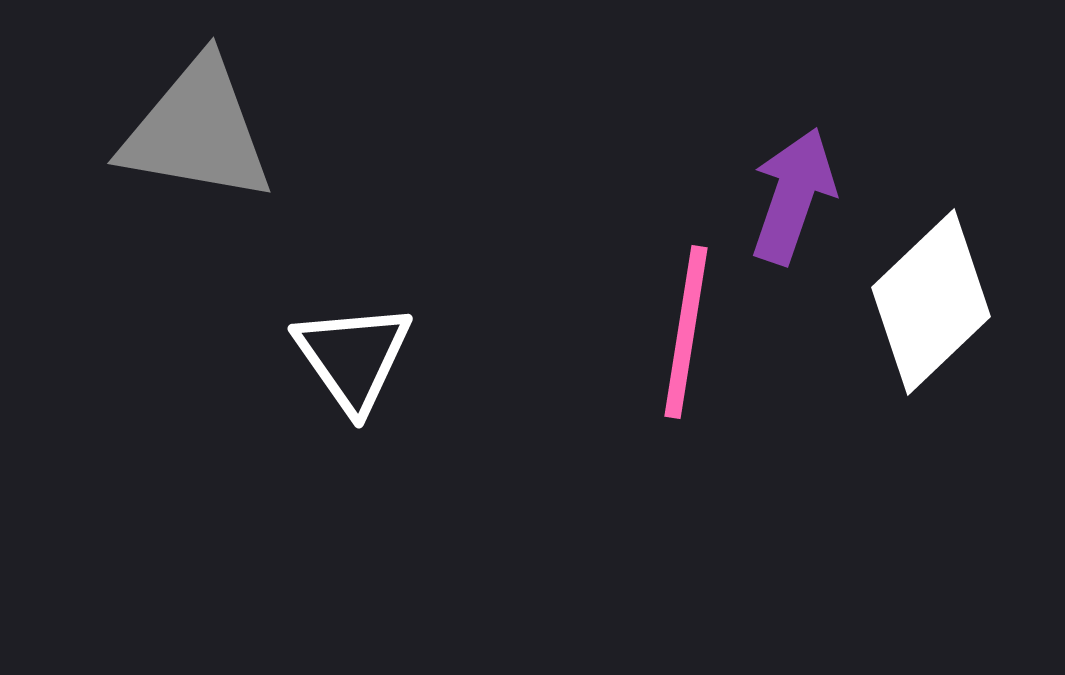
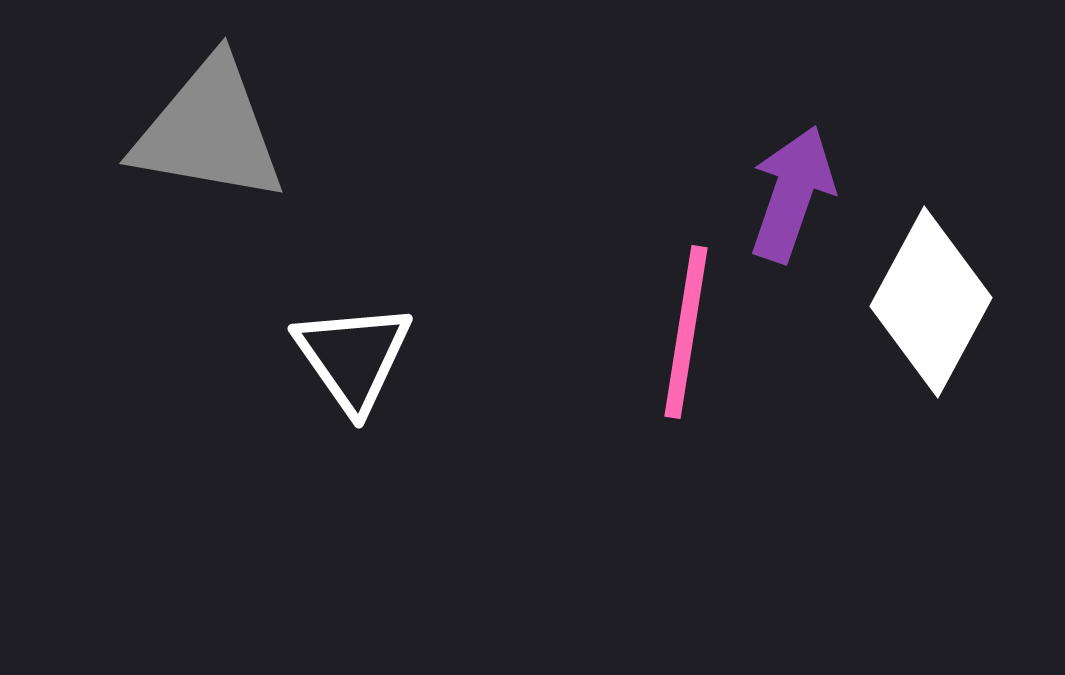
gray triangle: moved 12 px right
purple arrow: moved 1 px left, 2 px up
white diamond: rotated 18 degrees counterclockwise
